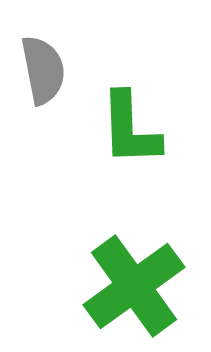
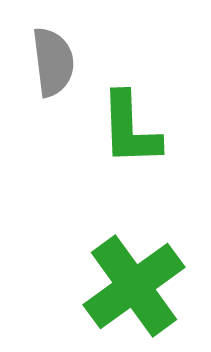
gray semicircle: moved 10 px right, 8 px up; rotated 4 degrees clockwise
